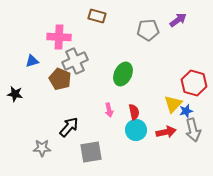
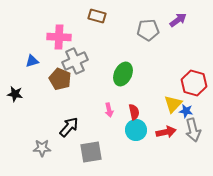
blue star: rotated 24 degrees clockwise
